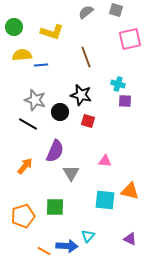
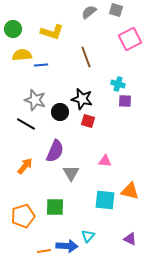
gray semicircle: moved 3 px right
green circle: moved 1 px left, 2 px down
pink square: rotated 15 degrees counterclockwise
black star: moved 1 px right, 4 px down
black line: moved 2 px left
orange line: rotated 40 degrees counterclockwise
